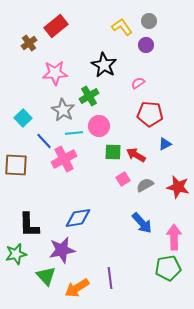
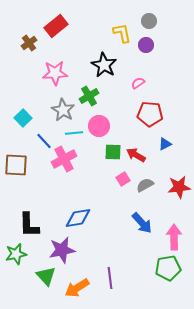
yellow L-shape: moved 6 px down; rotated 25 degrees clockwise
red star: moved 1 px right; rotated 20 degrees counterclockwise
